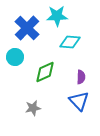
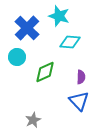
cyan star: moved 2 px right; rotated 20 degrees clockwise
cyan circle: moved 2 px right
gray star: moved 12 px down; rotated 14 degrees counterclockwise
